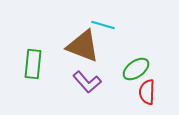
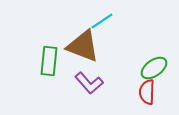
cyan line: moved 1 px left, 4 px up; rotated 50 degrees counterclockwise
green rectangle: moved 16 px right, 3 px up
green ellipse: moved 18 px right, 1 px up
purple L-shape: moved 2 px right, 1 px down
